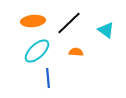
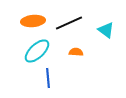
black line: rotated 20 degrees clockwise
